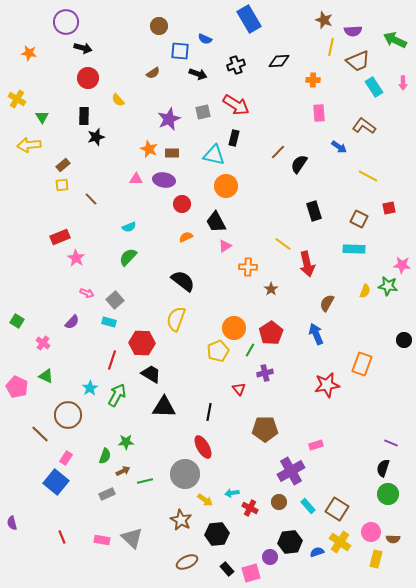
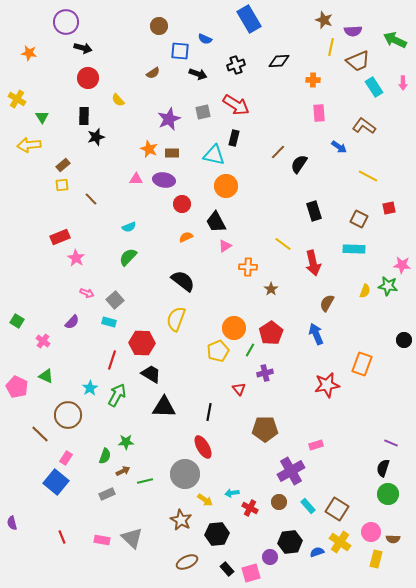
red arrow at (307, 264): moved 6 px right, 1 px up
pink cross at (43, 343): moved 2 px up
